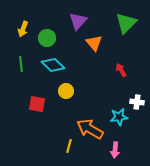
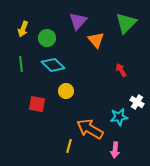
orange triangle: moved 2 px right, 3 px up
white cross: rotated 24 degrees clockwise
